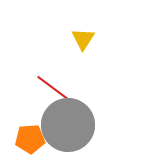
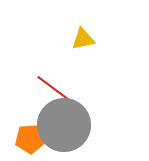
yellow triangle: rotated 45 degrees clockwise
gray circle: moved 4 px left
